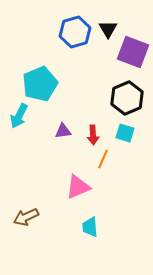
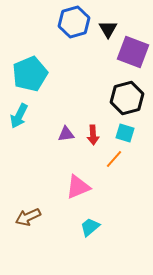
blue hexagon: moved 1 px left, 10 px up
cyan pentagon: moved 10 px left, 10 px up
black hexagon: rotated 8 degrees clockwise
purple triangle: moved 3 px right, 3 px down
orange line: moved 11 px right; rotated 18 degrees clockwise
brown arrow: moved 2 px right
cyan trapezoid: rotated 55 degrees clockwise
